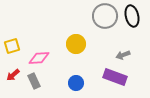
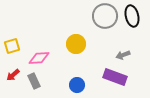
blue circle: moved 1 px right, 2 px down
